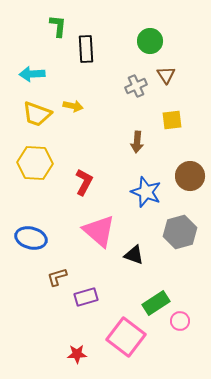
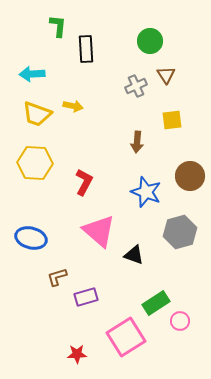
pink square: rotated 21 degrees clockwise
